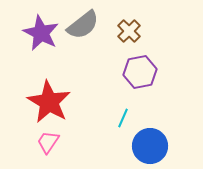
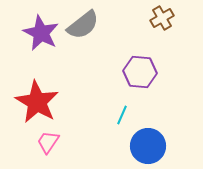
brown cross: moved 33 px right, 13 px up; rotated 15 degrees clockwise
purple hexagon: rotated 16 degrees clockwise
red star: moved 12 px left
cyan line: moved 1 px left, 3 px up
blue circle: moved 2 px left
